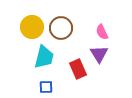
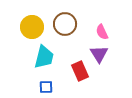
brown circle: moved 4 px right, 4 px up
red rectangle: moved 2 px right, 2 px down
